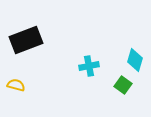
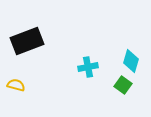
black rectangle: moved 1 px right, 1 px down
cyan diamond: moved 4 px left, 1 px down
cyan cross: moved 1 px left, 1 px down
